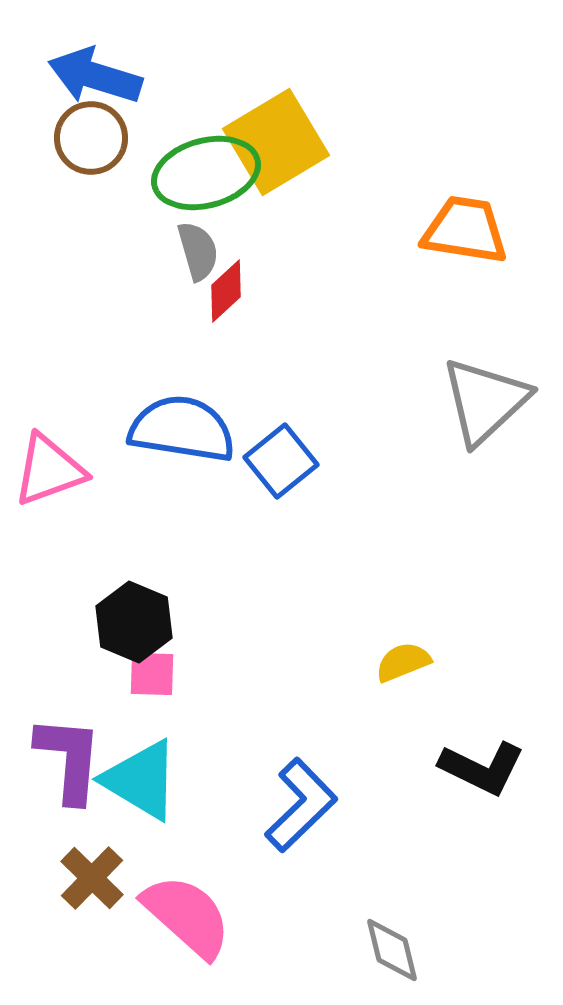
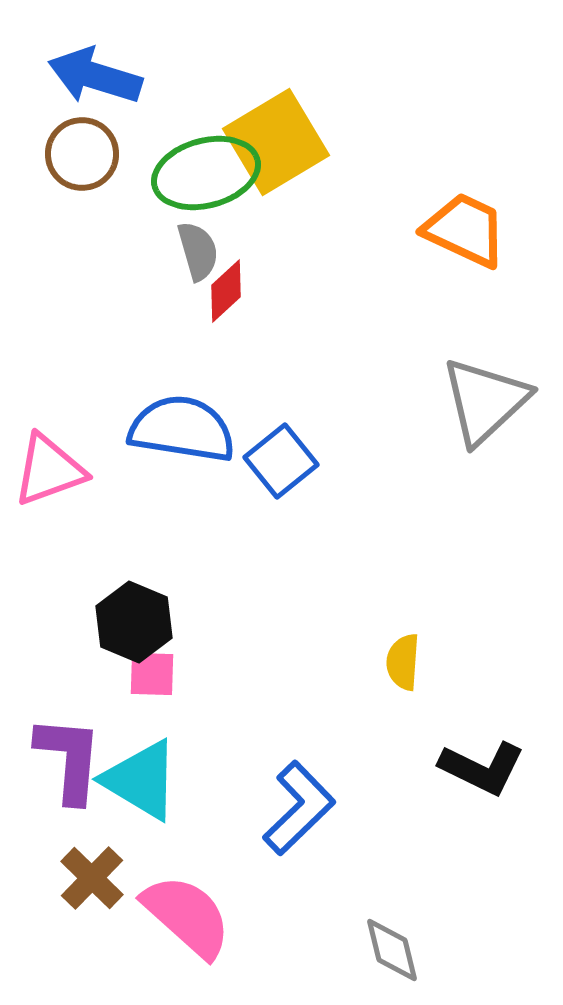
brown circle: moved 9 px left, 16 px down
orange trapezoid: rotated 16 degrees clockwise
yellow semicircle: rotated 64 degrees counterclockwise
blue L-shape: moved 2 px left, 3 px down
